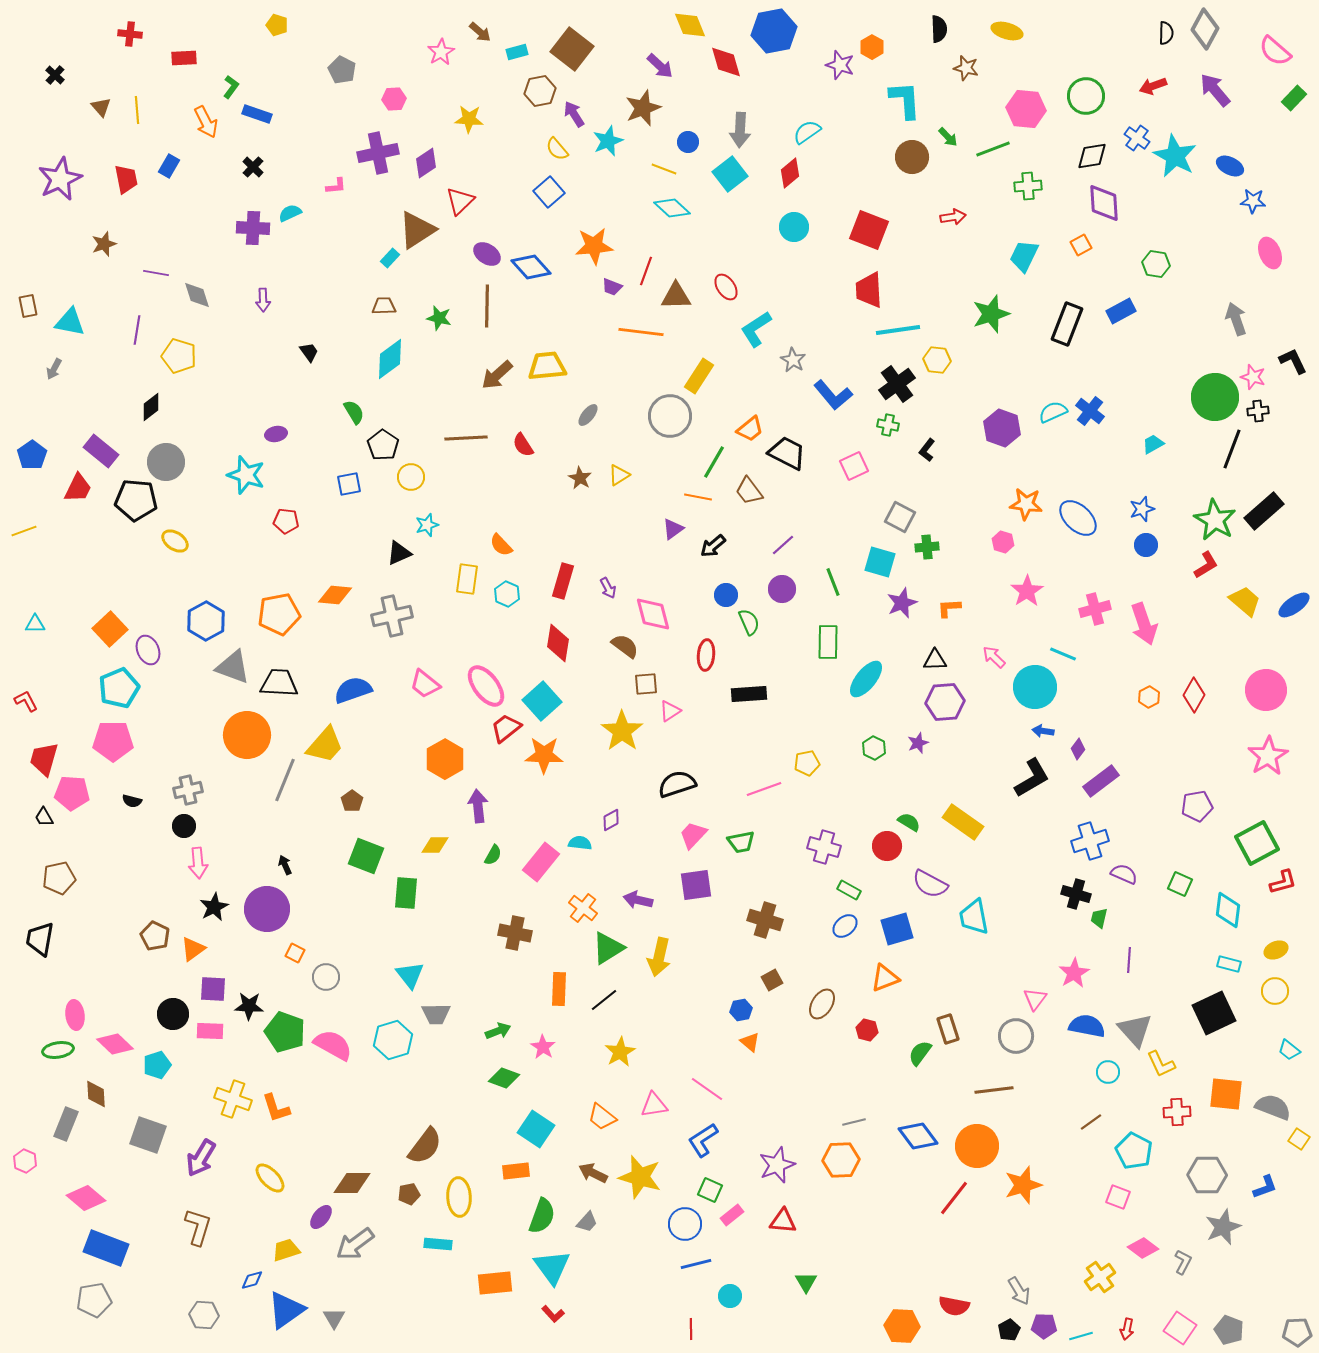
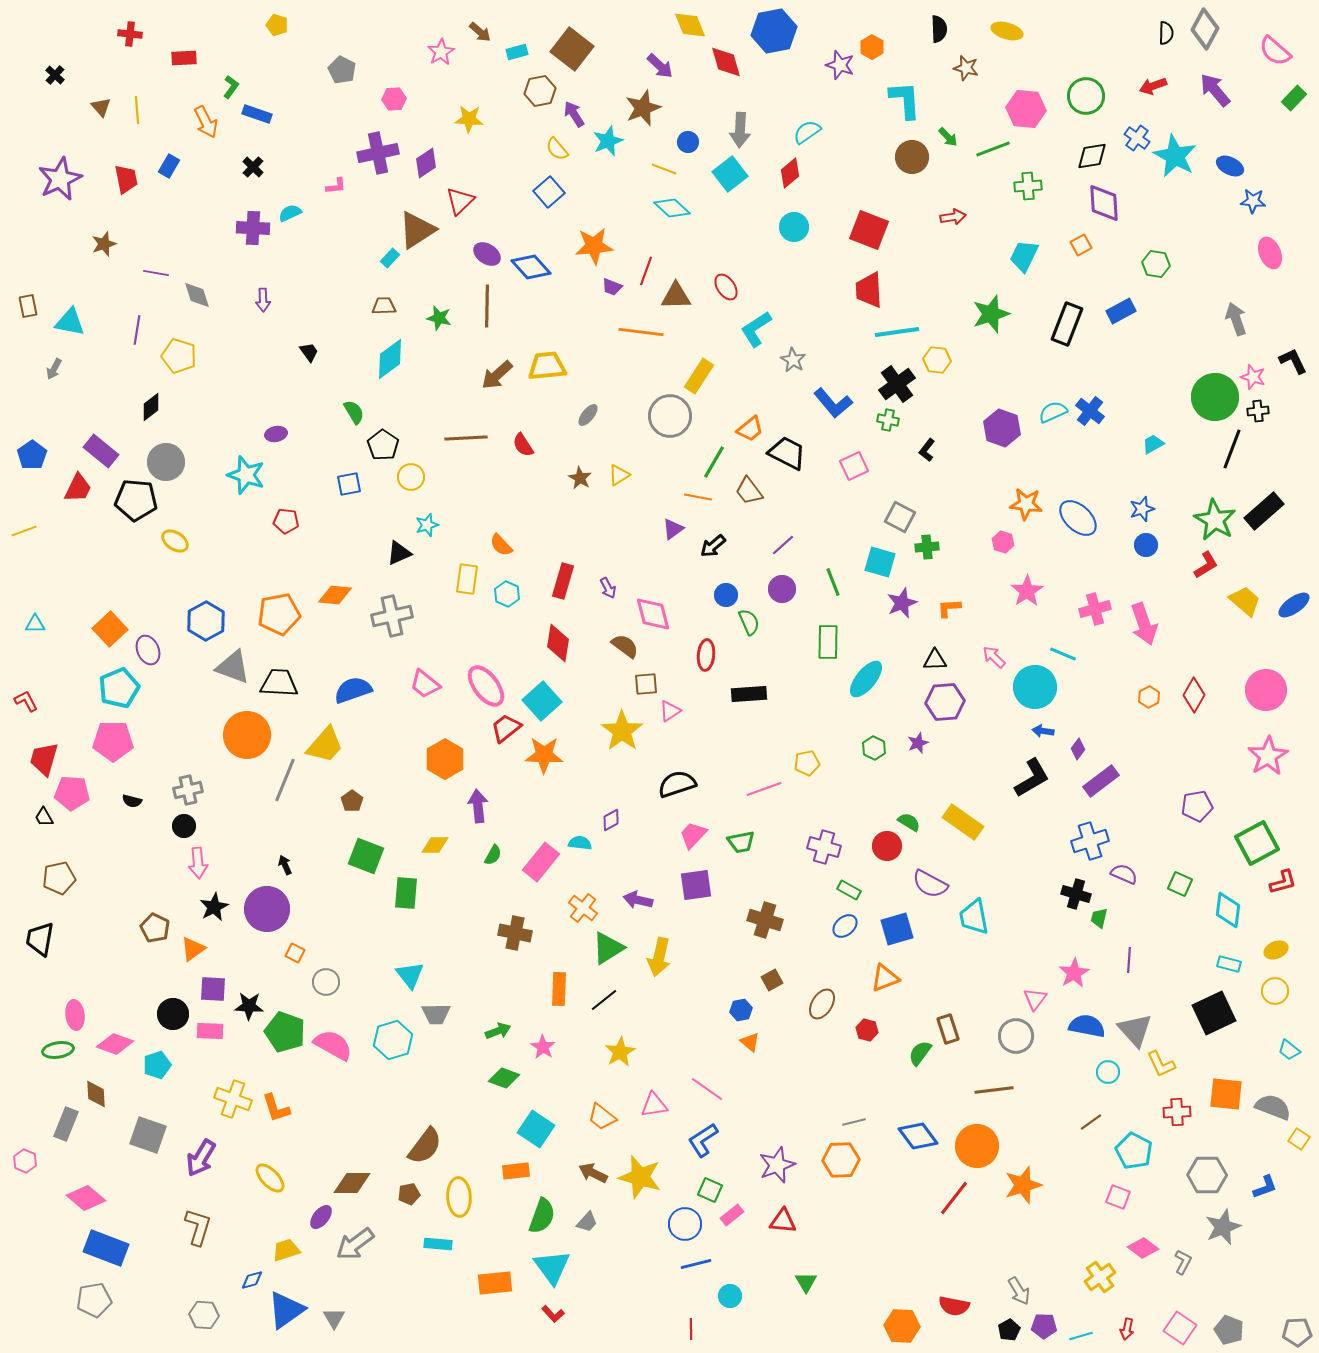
cyan line at (898, 330): moved 1 px left, 2 px down
blue L-shape at (833, 395): moved 8 px down
green cross at (888, 425): moved 5 px up
brown pentagon at (155, 936): moved 8 px up
gray circle at (326, 977): moved 5 px down
pink diamond at (115, 1044): rotated 24 degrees counterclockwise
